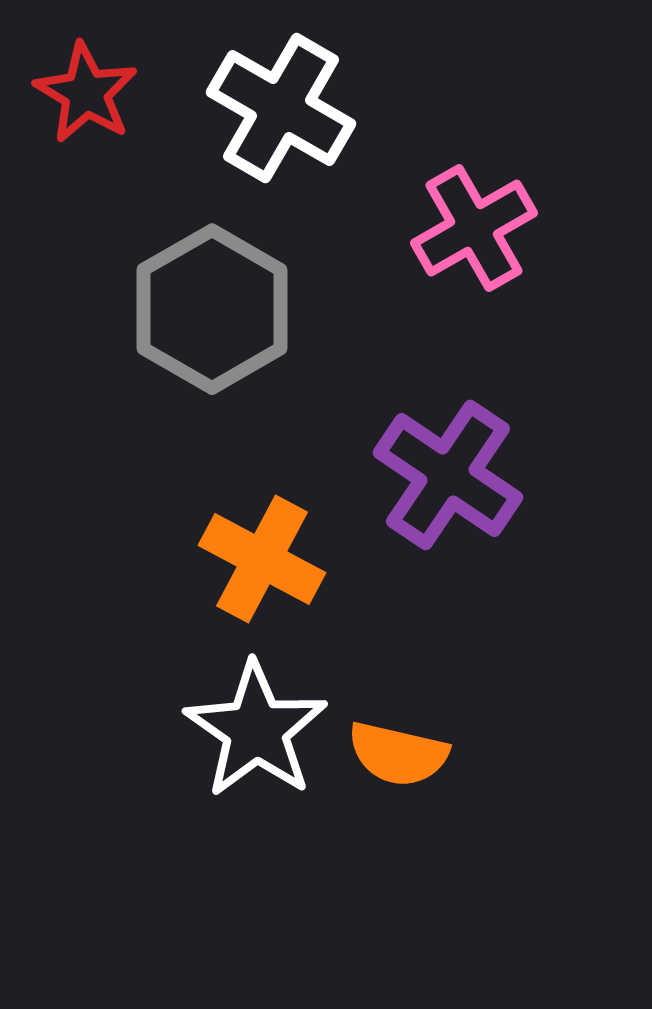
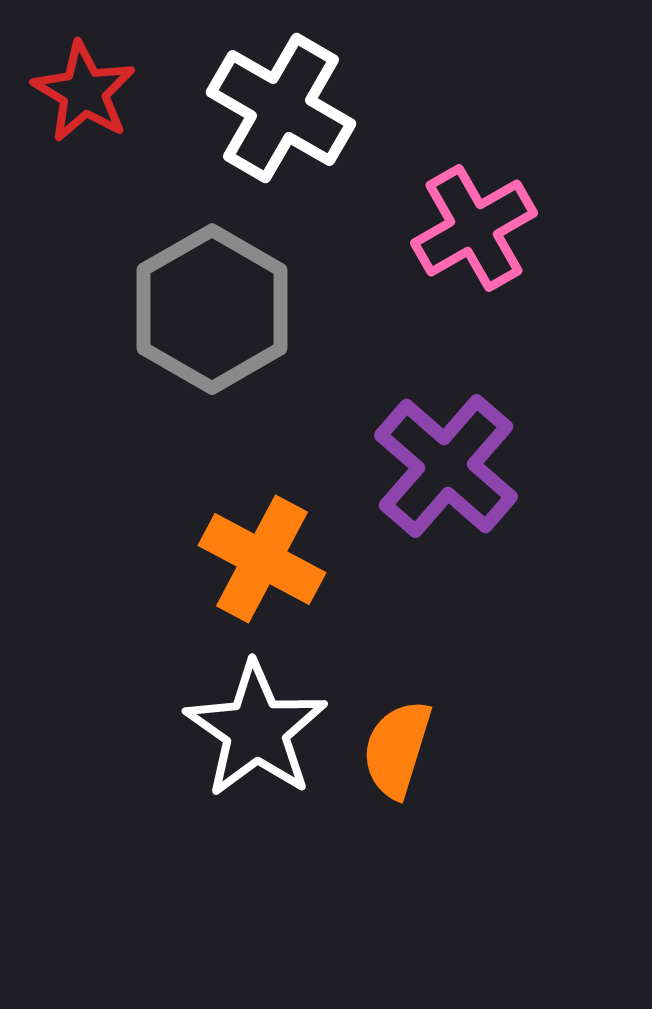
red star: moved 2 px left, 1 px up
purple cross: moved 2 px left, 9 px up; rotated 7 degrees clockwise
orange semicircle: moved 1 px left, 5 px up; rotated 94 degrees clockwise
